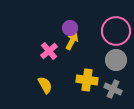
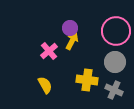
gray circle: moved 1 px left, 2 px down
gray cross: moved 1 px right, 1 px down
